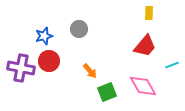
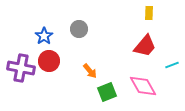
blue star: rotated 18 degrees counterclockwise
